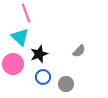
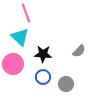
black star: moved 4 px right; rotated 24 degrees clockwise
